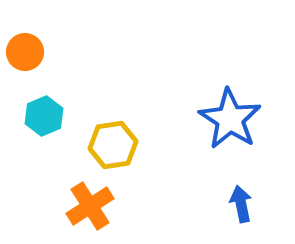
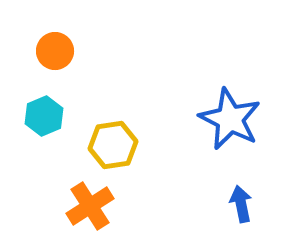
orange circle: moved 30 px right, 1 px up
blue star: rotated 6 degrees counterclockwise
